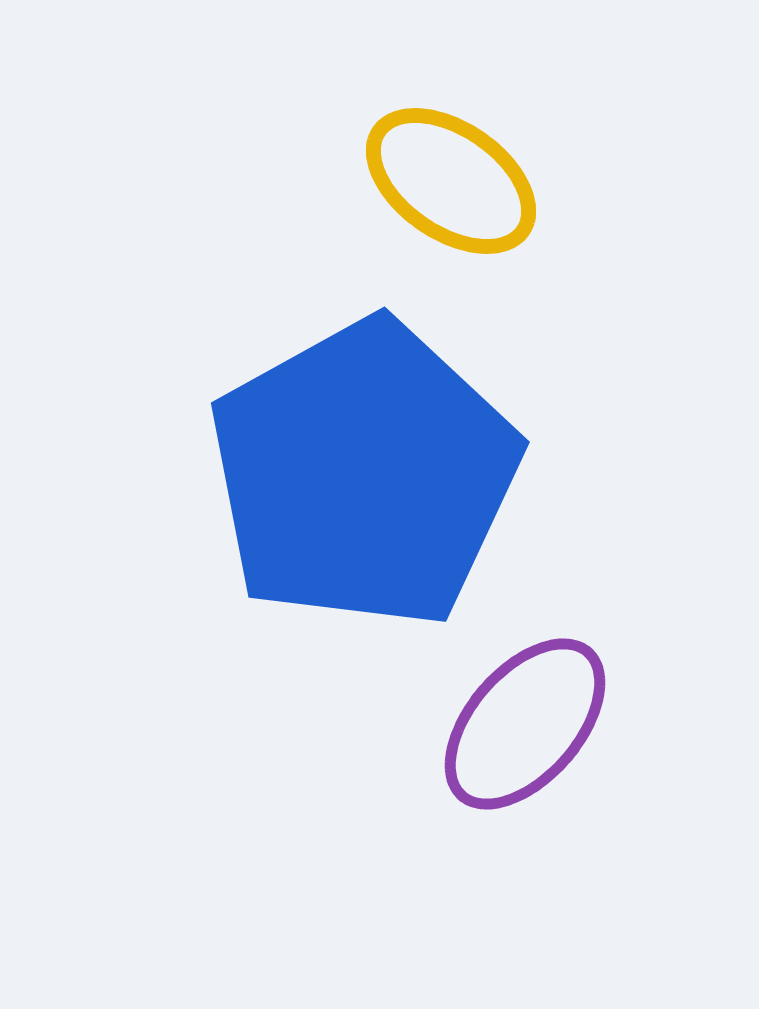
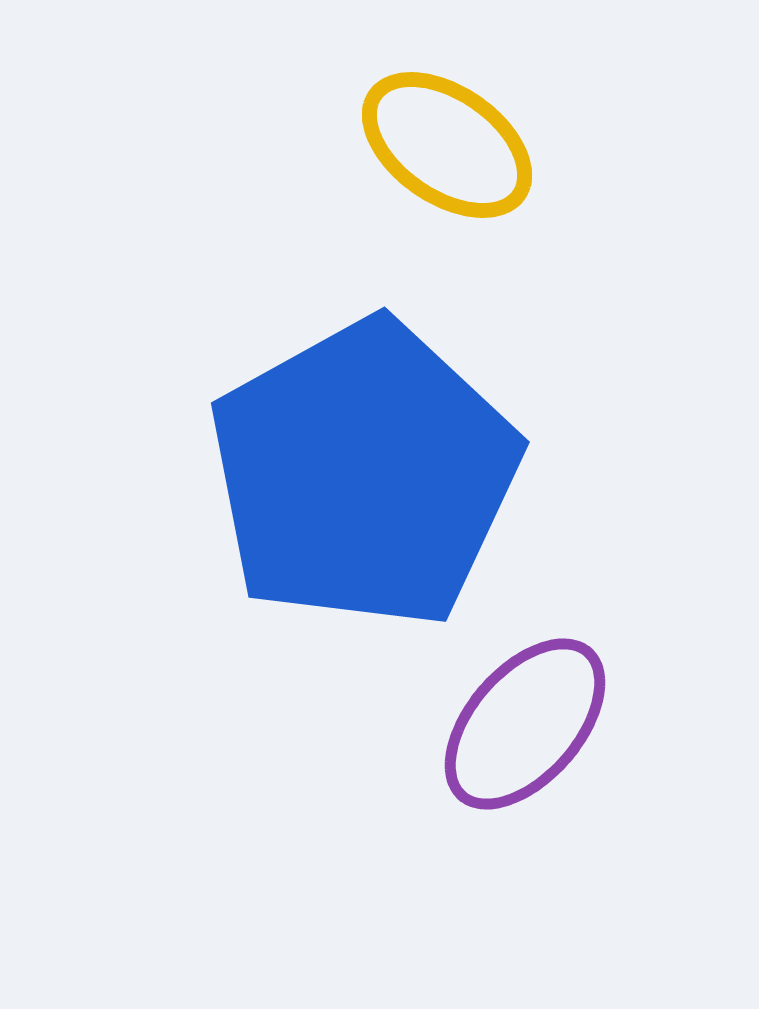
yellow ellipse: moved 4 px left, 36 px up
